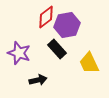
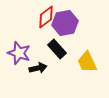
purple hexagon: moved 2 px left, 2 px up
yellow trapezoid: moved 2 px left, 1 px up
black arrow: moved 12 px up
